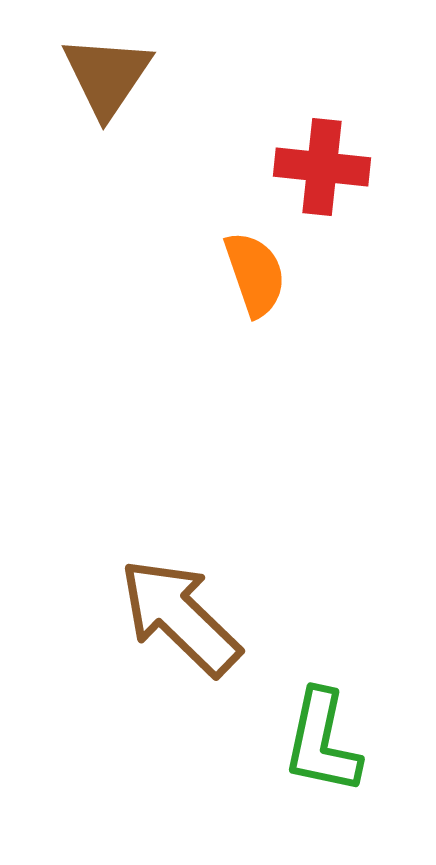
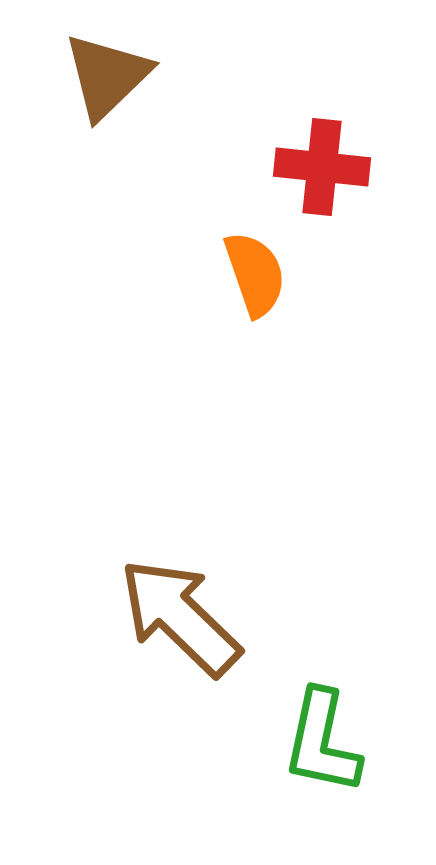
brown triangle: rotated 12 degrees clockwise
